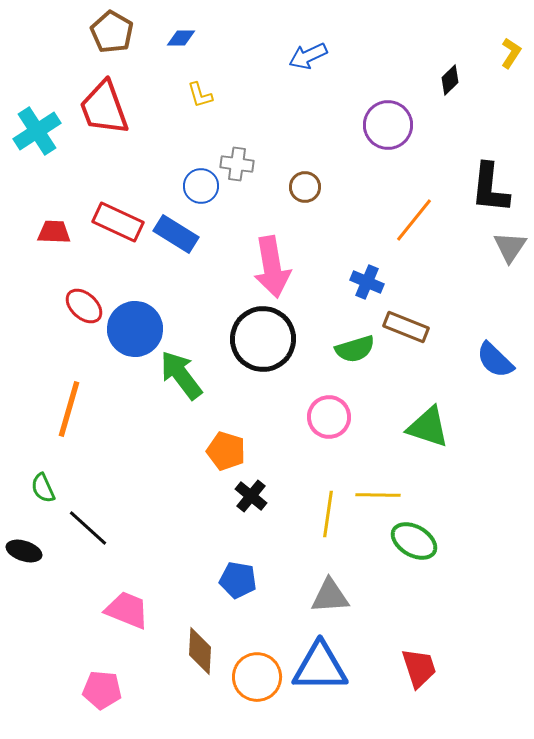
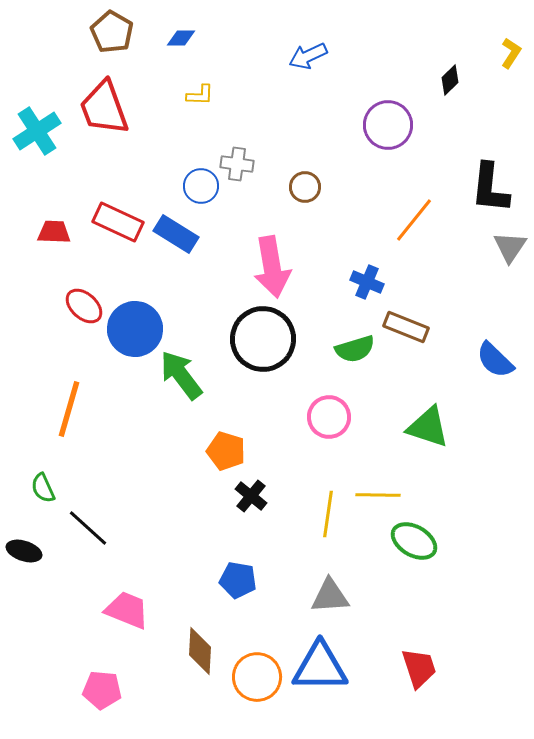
yellow L-shape at (200, 95): rotated 72 degrees counterclockwise
